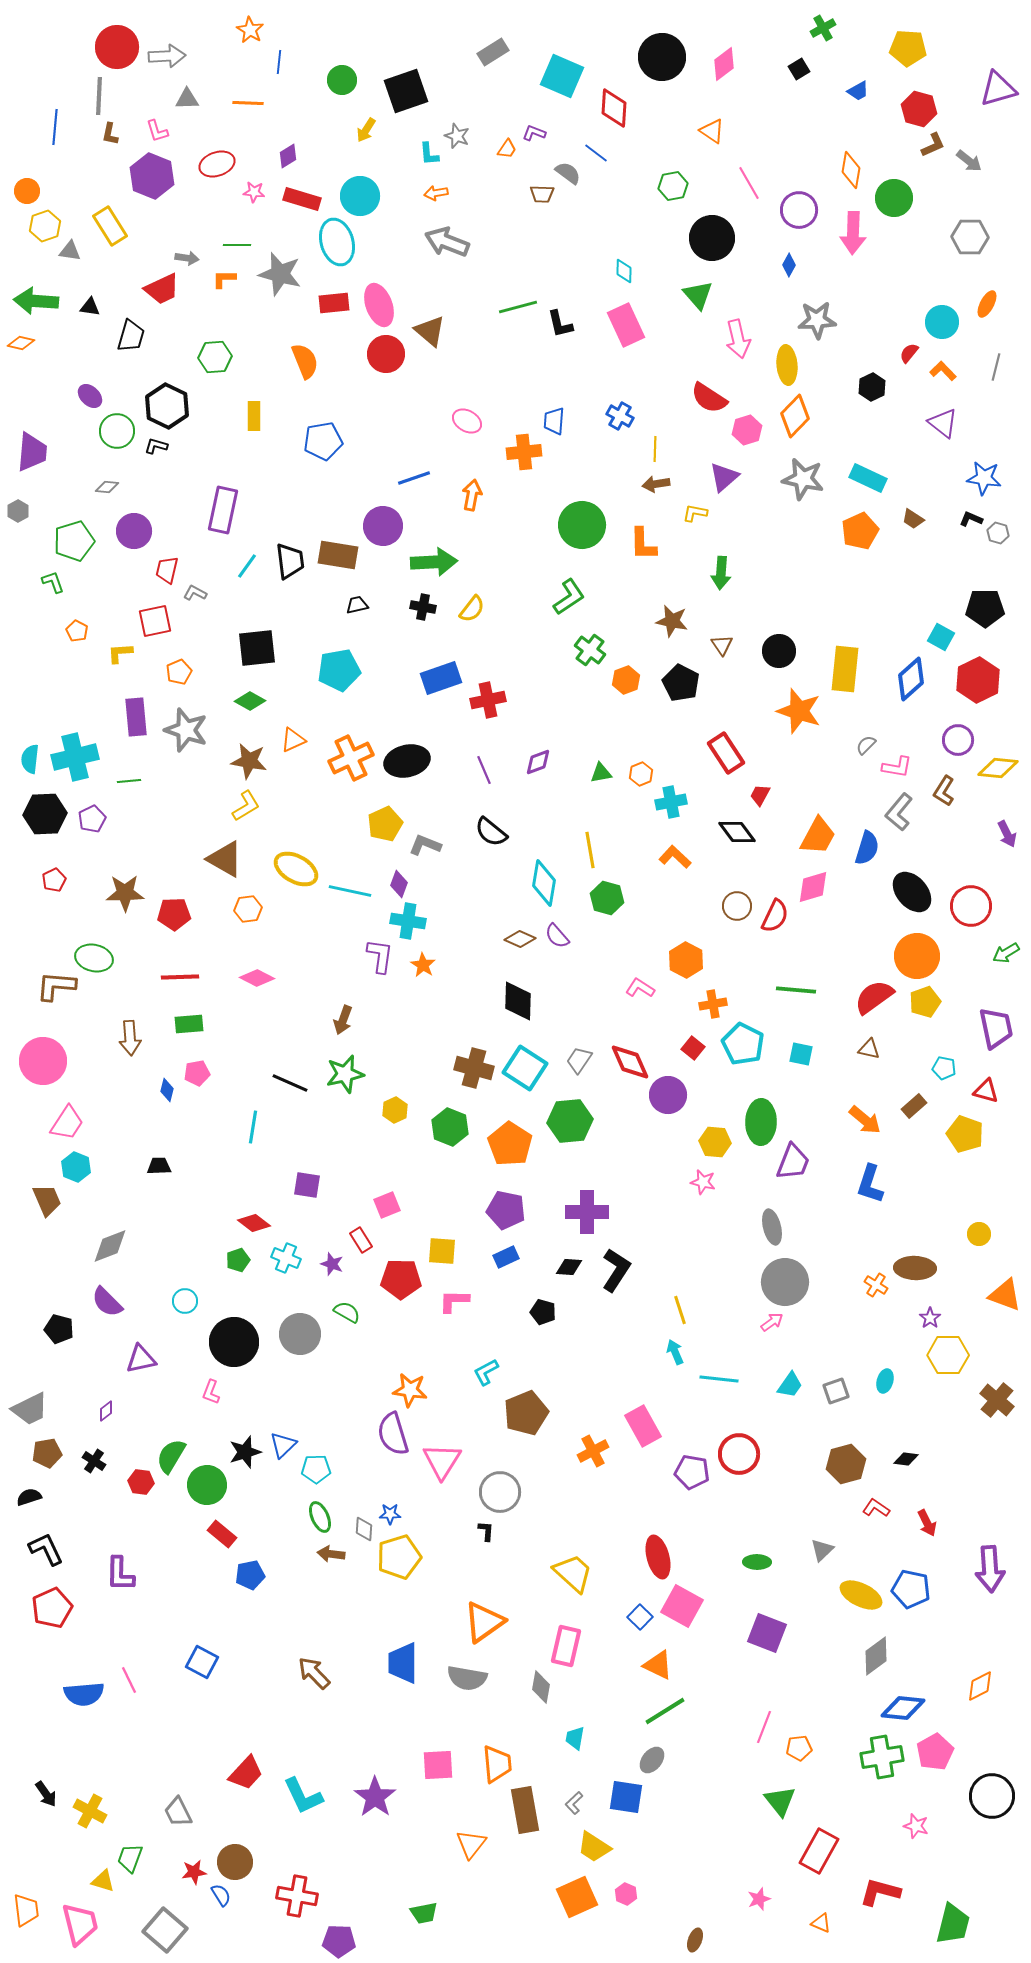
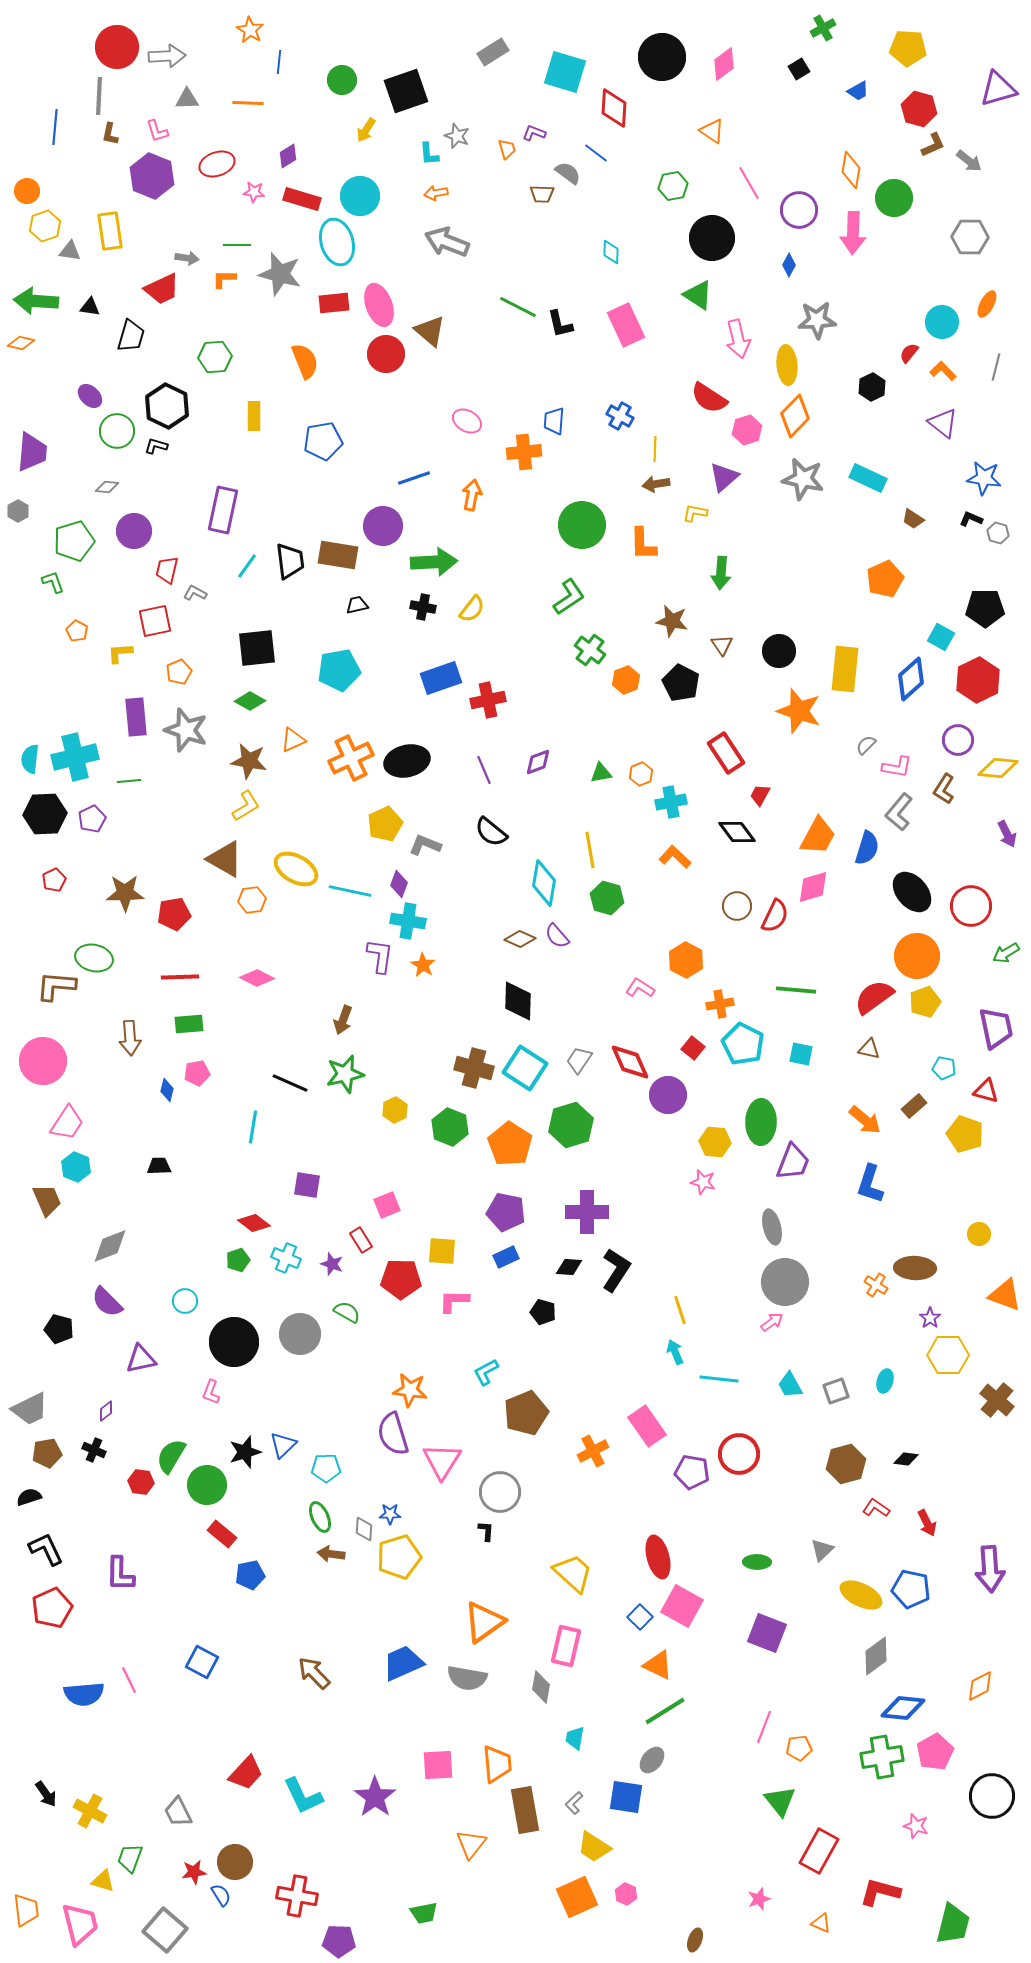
cyan square at (562, 76): moved 3 px right, 4 px up; rotated 6 degrees counterclockwise
orange trapezoid at (507, 149): rotated 50 degrees counterclockwise
yellow rectangle at (110, 226): moved 5 px down; rotated 24 degrees clockwise
cyan diamond at (624, 271): moved 13 px left, 19 px up
green triangle at (698, 295): rotated 16 degrees counterclockwise
green line at (518, 307): rotated 42 degrees clockwise
orange pentagon at (860, 531): moved 25 px right, 48 px down
brown L-shape at (944, 791): moved 2 px up
orange hexagon at (248, 909): moved 4 px right, 9 px up
red pentagon at (174, 914): rotated 8 degrees counterclockwise
orange cross at (713, 1004): moved 7 px right
green hexagon at (570, 1121): moved 1 px right, 4 px down; rotated 12 degrees counterclockwise
purple pentagon at (506, 1210): moved 2 px down
cyan trapezoid at (790, 1385): rotated 116 degrees clockwise
pink rectangle at (643, 1426): moved 4 px right; rotated 6 degrees counterclockwise
black cross at (94, 1461): moved 11 px up; rotated 10 degrees counterclockwise
cyan pentagon at (316, 1469): moved 10 px right, 1 px up
blue trapezoid at (403, 1663): rotated 66 degrees clockwise
